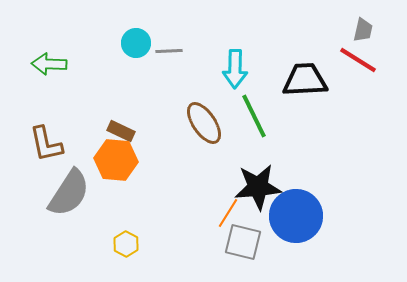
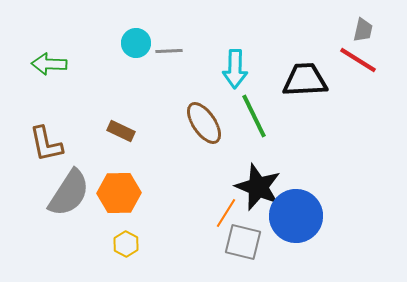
orange hexagon: moved 3 px right, 33 px down; rotated 6 degrees counterclockwise
black star: rotated 27 degrees clockwise
orange line: moved 2 px left
